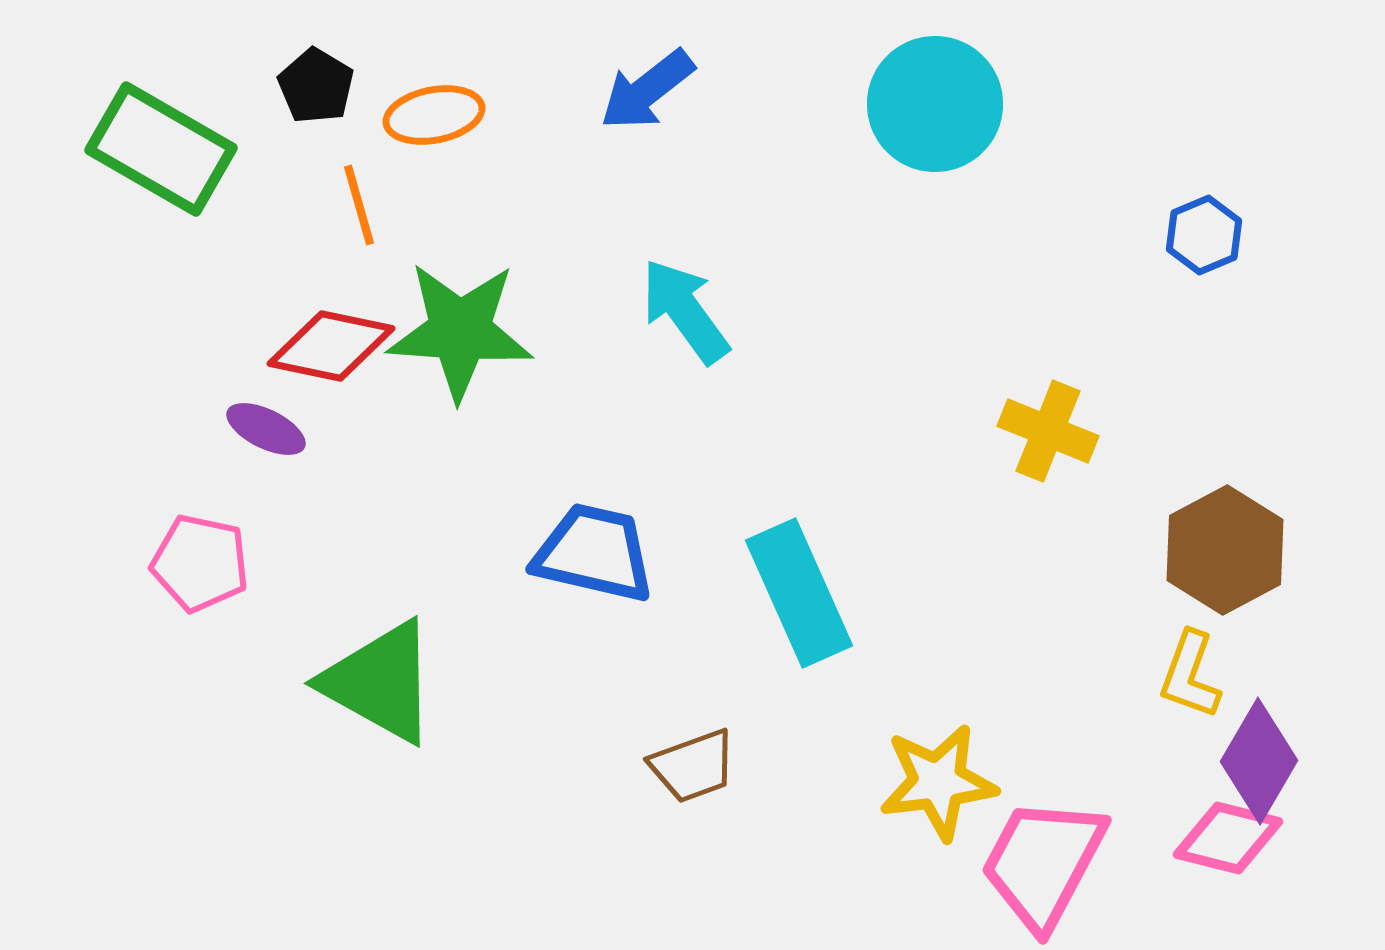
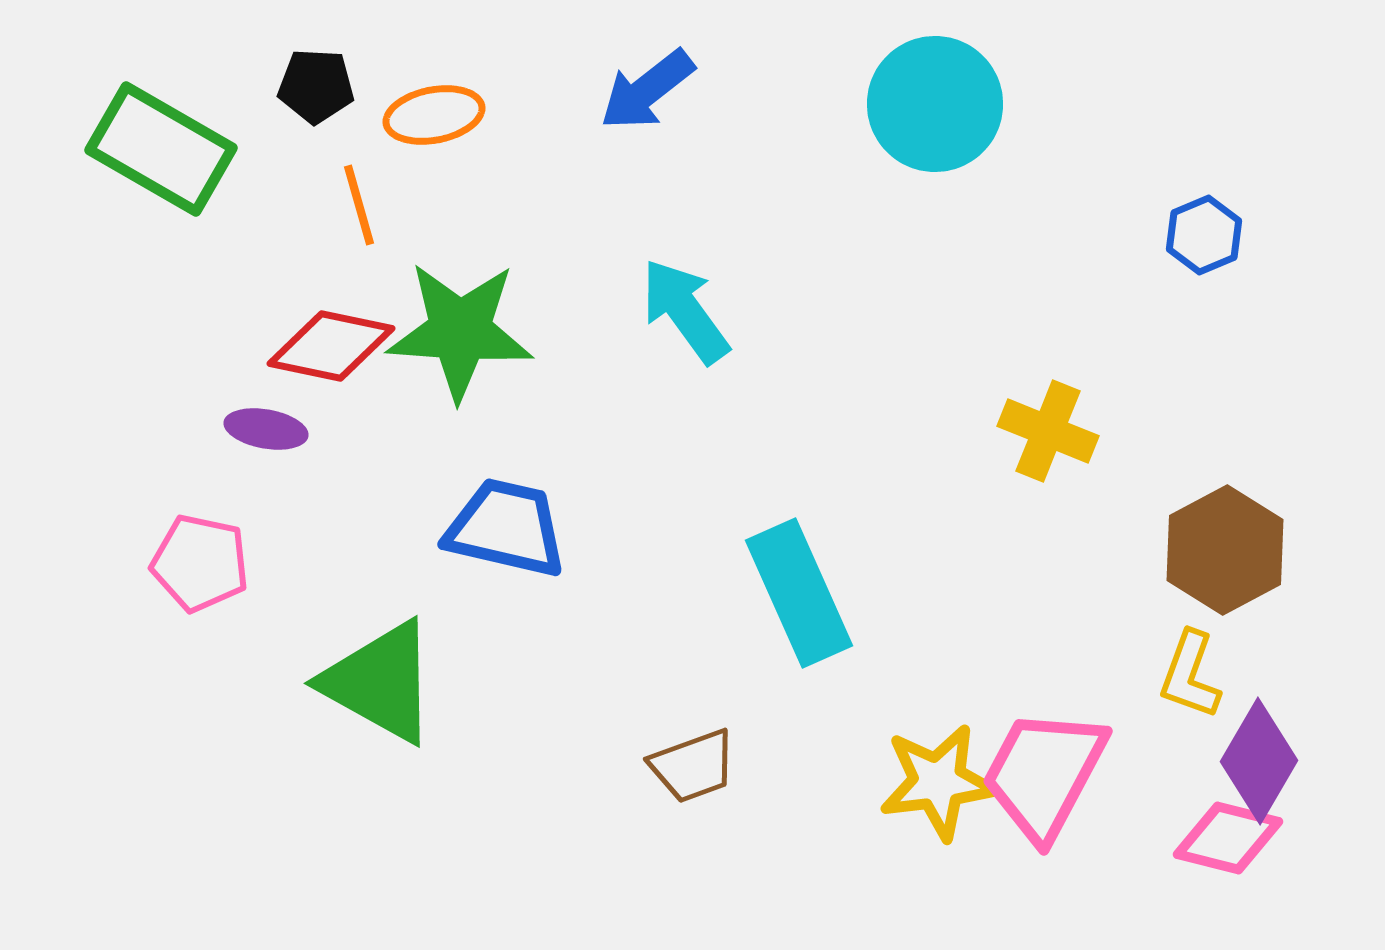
black pentagon: rotated 28 degrees counterclockwise
purple ellipse: rotated 16 degrees counterclockwise
blue trapezoid: moved 88 px left, 25 px up
pink trapezoid: moved 1 px right, 89 px up
